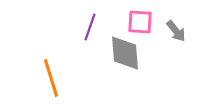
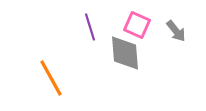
pink square: moved 3 px left, 3 px down; rotated 20 degrees clockwise
purple line: rotated 36 degrees counterclockwise
orange line: rotated 12 degrees counterclockwise
